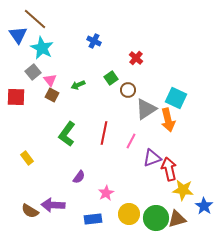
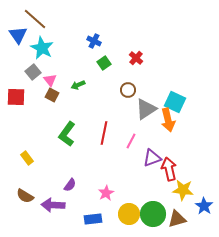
green square: moved 7 px left, 15 px up
cyan square: moved 1 px left, 4 px down
purple semicircle: moved 9 px left, 8 px down
brown semicircle: moved 5 px left, 15 px up
green circle: moved 3 px left, 4 px up
